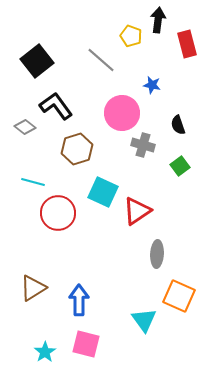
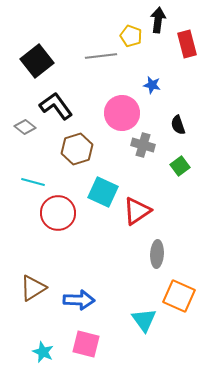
gray line: moved 4 px up; rotated 48 degrees counterclockwise
blue arrow: rotated 92 degrees clockwise
cyan star: moved 2 px left; rotated 15 degrees counterclockwise
